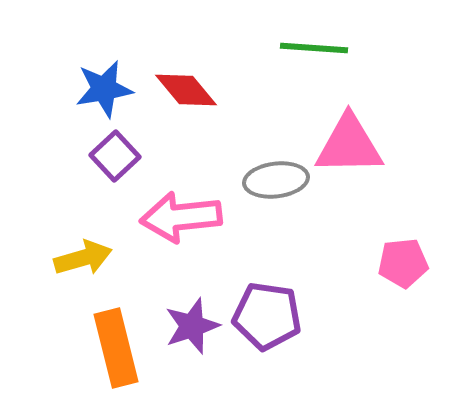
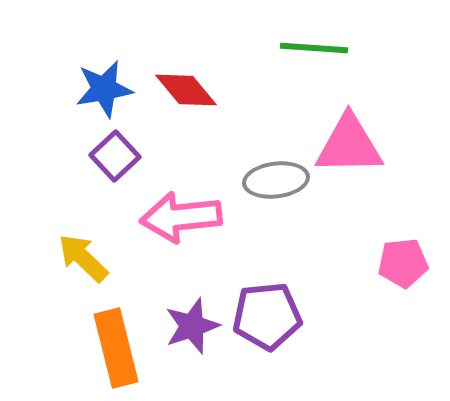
yellow arrow: rotated 120 degrees counterclockwise
purple pentagon: rotated 14 degrees counterclockwise
